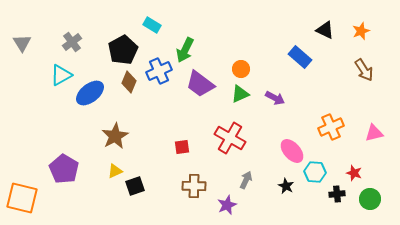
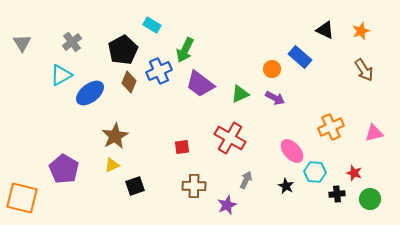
orange circle: moved 31 px right
yellow triangle: moved 3 px left, 6 px up
